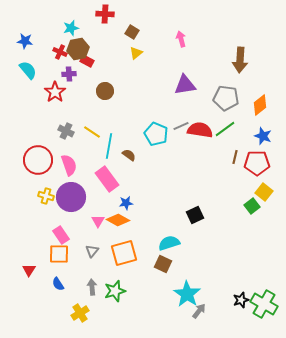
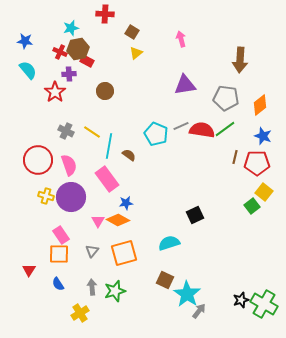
red semicircle at (200, 130): moved 2 px right
brown square at (163, 264): moved 2 px right, 16 px down
